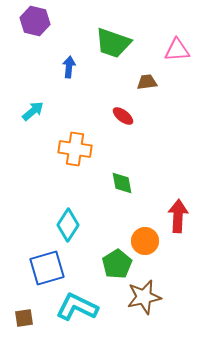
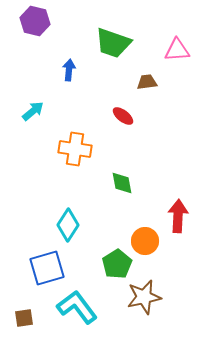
blue arrow: moved 3 px down
cyan L-shape: rotated 27 degrees clockwise
